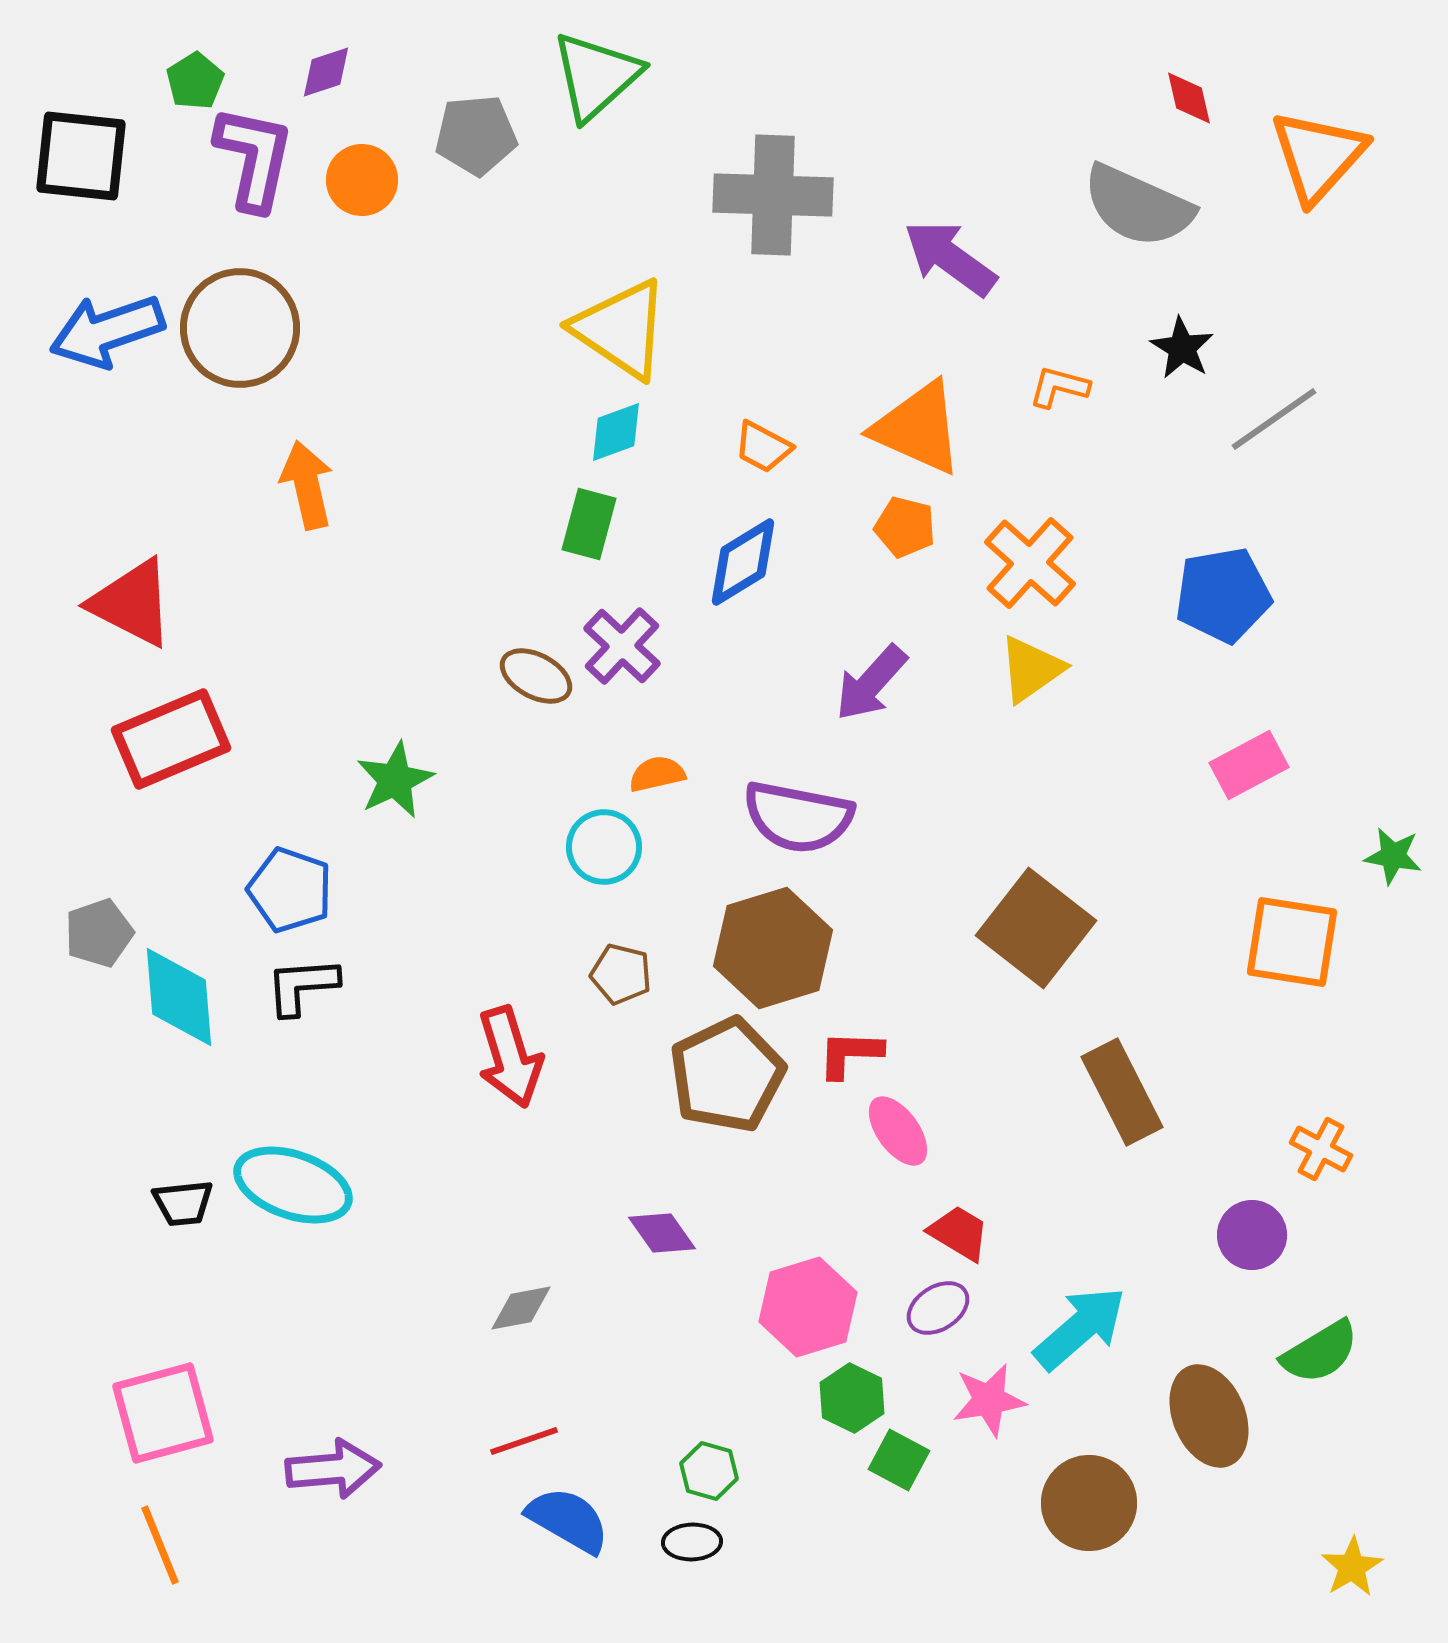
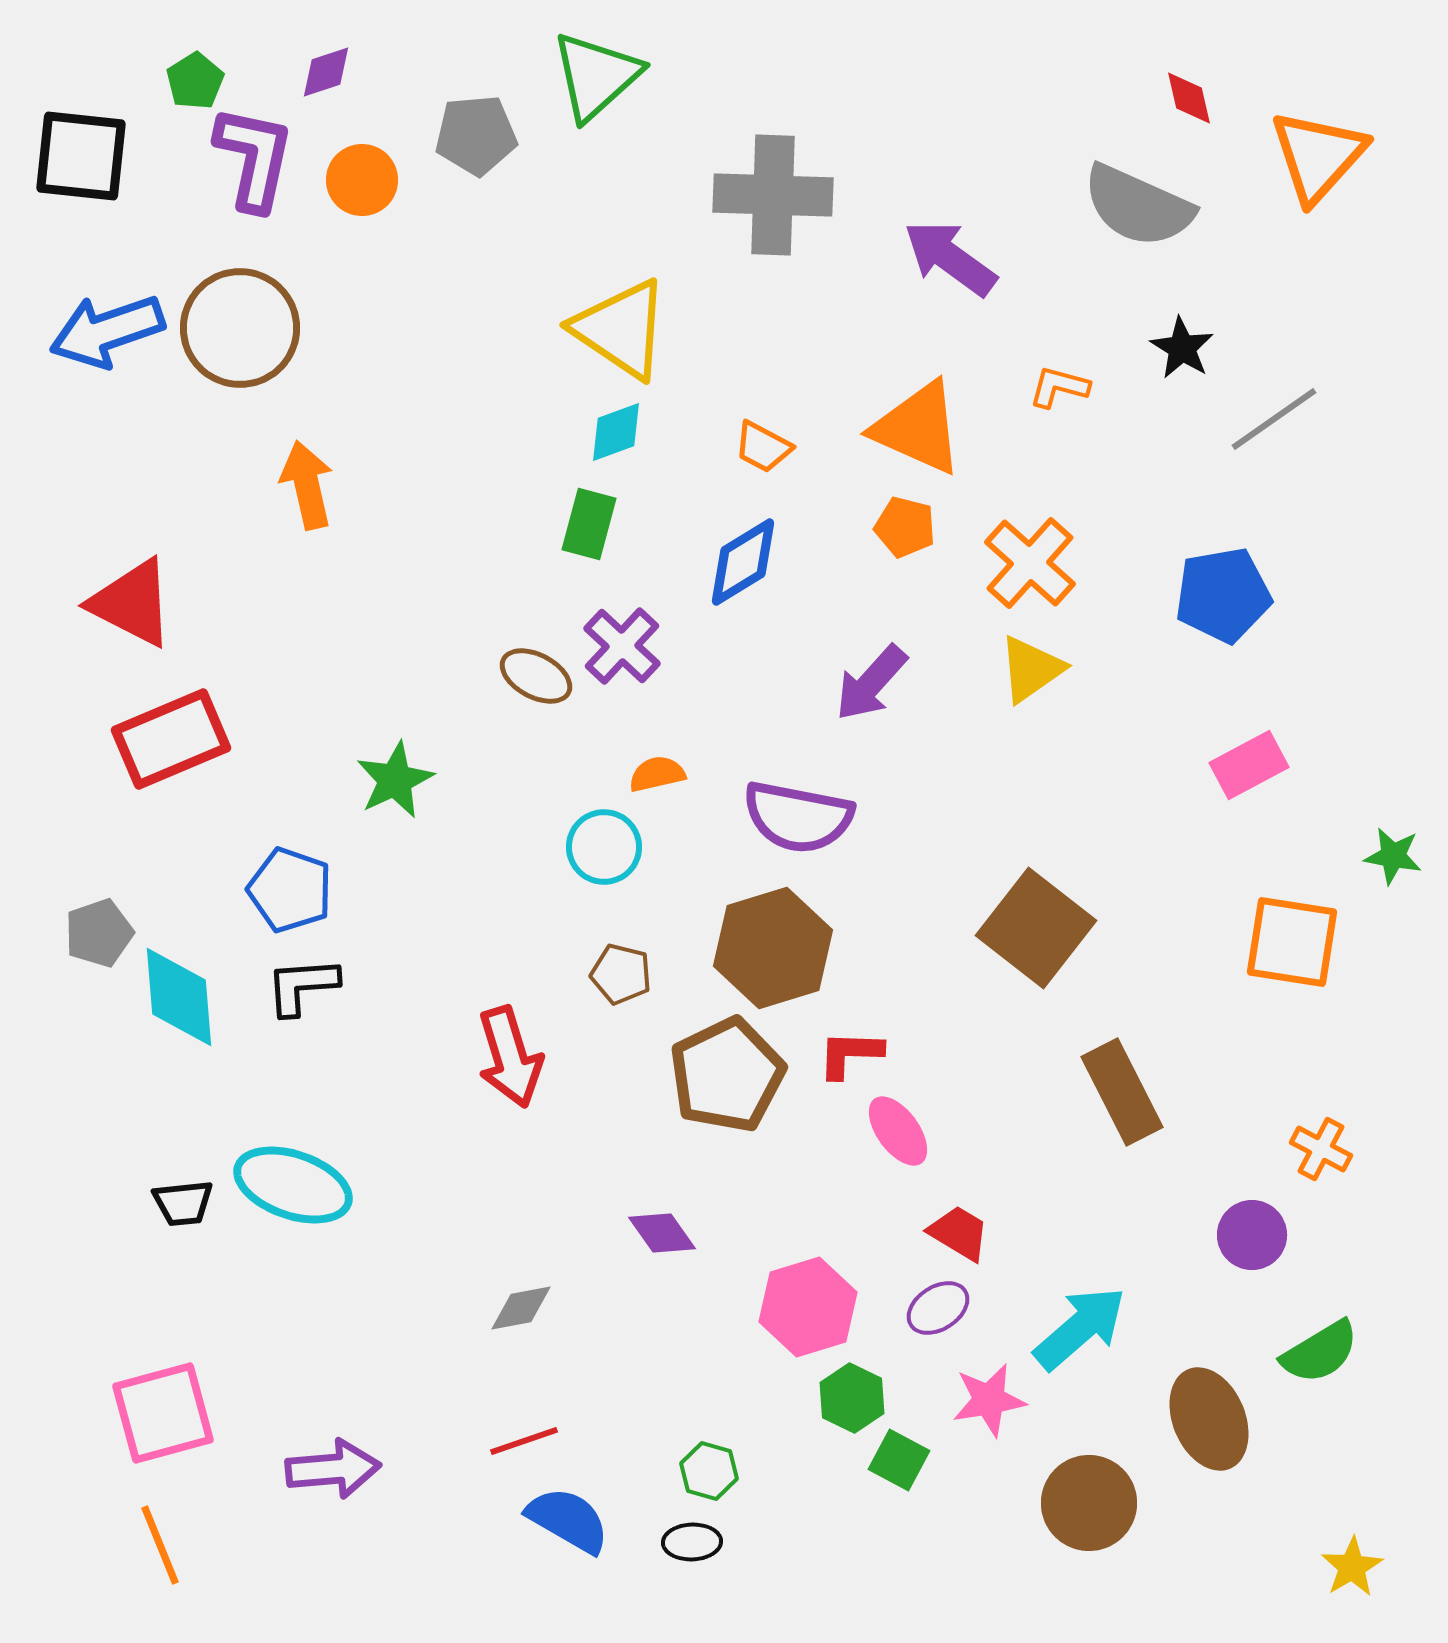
brown ellipse at (1209, 1416): moved 3 px down
